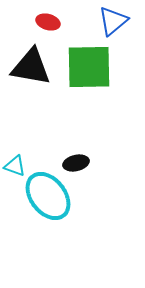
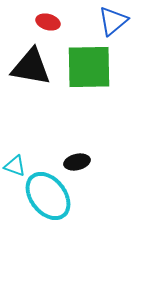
black ellipse: moved 1 px right, 1 px up
